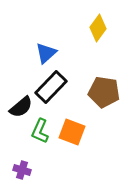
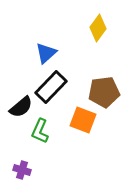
brown pentagon: rotated 16 degrees counterclockwise
orange square: moved 11 px right, 12 px up
